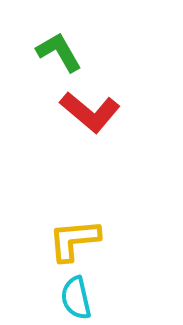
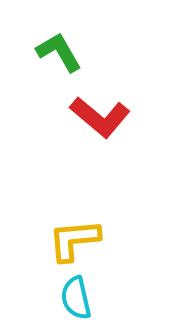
red L-shape: moved 10 px right, 5 px down
